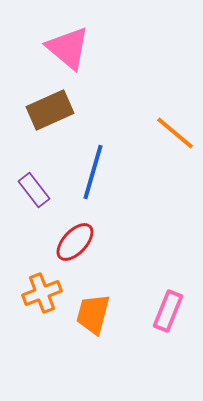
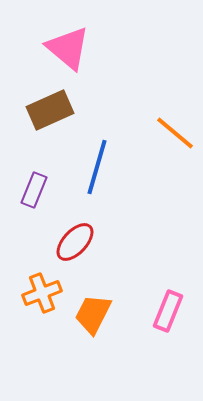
blue line: moved 4 px right, 5 px up
purple rectangle: rotated 60 degrees clockwise
orange trapezoid: rotated 12 degrees clockwise
